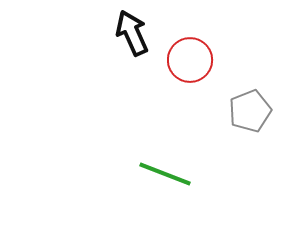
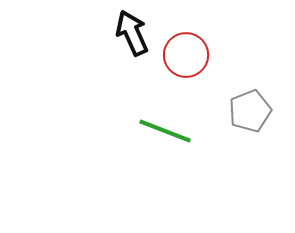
red circle: moved 4 px left, 5 px up
green line: moved 43 px up
